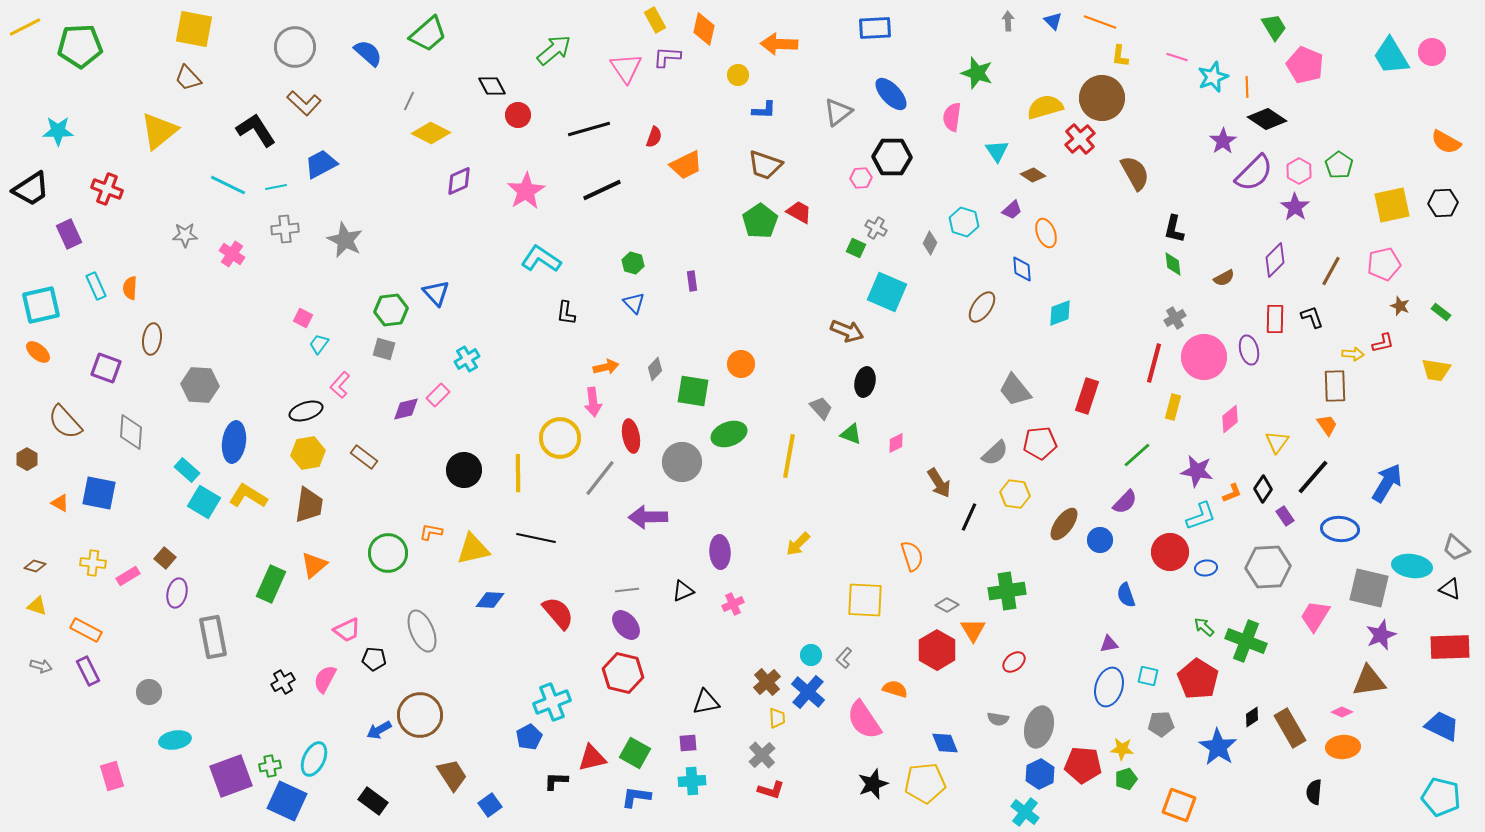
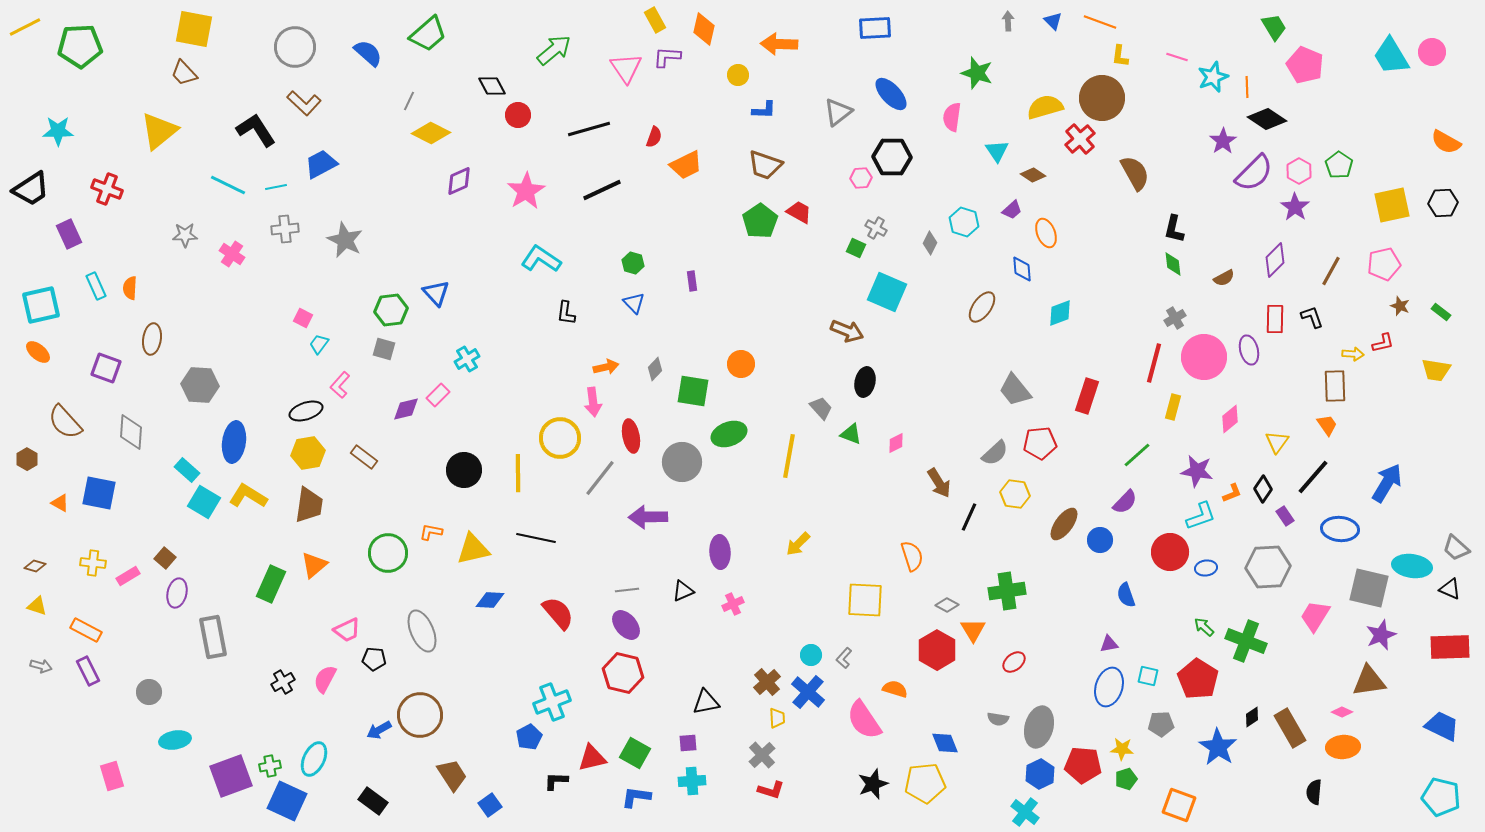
brown trapezoid at (188, 78): moved 4 px left, 5 px up
